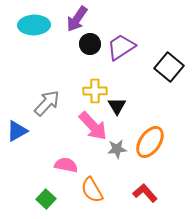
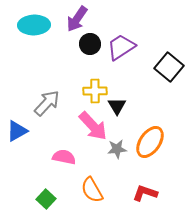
pink semicircle: moved 2 px left, 8 px up
red L-shape: rotated 30 degrees counterclockwise
